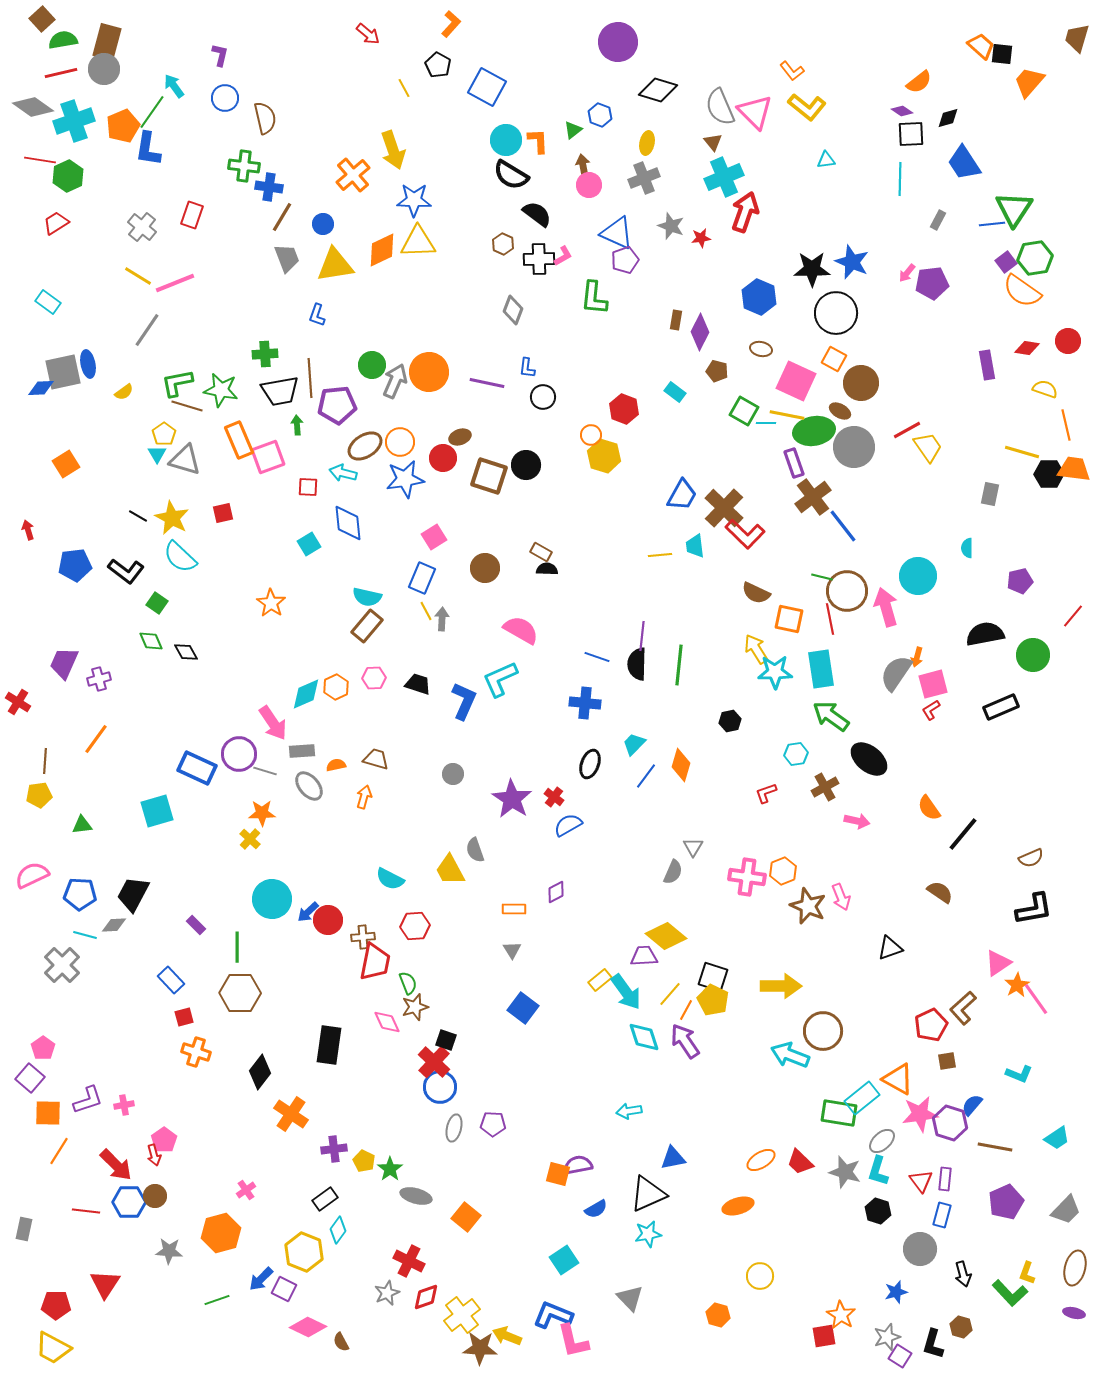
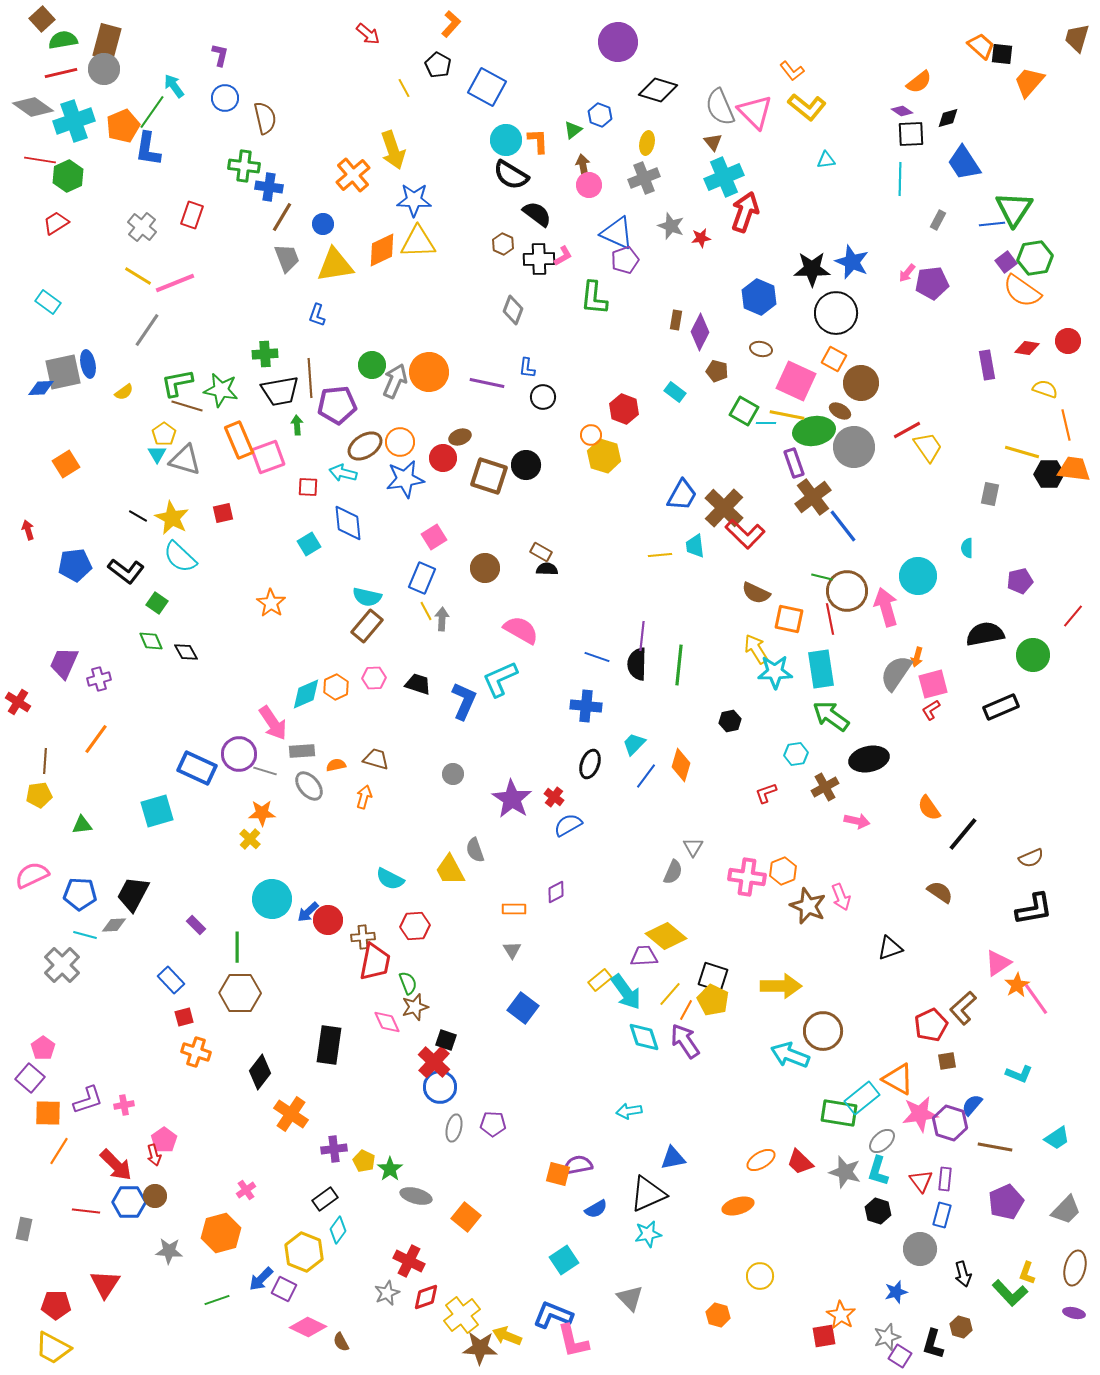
blue cross at (585, 703): moved 1 px right, 3 px down
black ellipse at (869, 759): rotated 51 degrees counterclockwise
